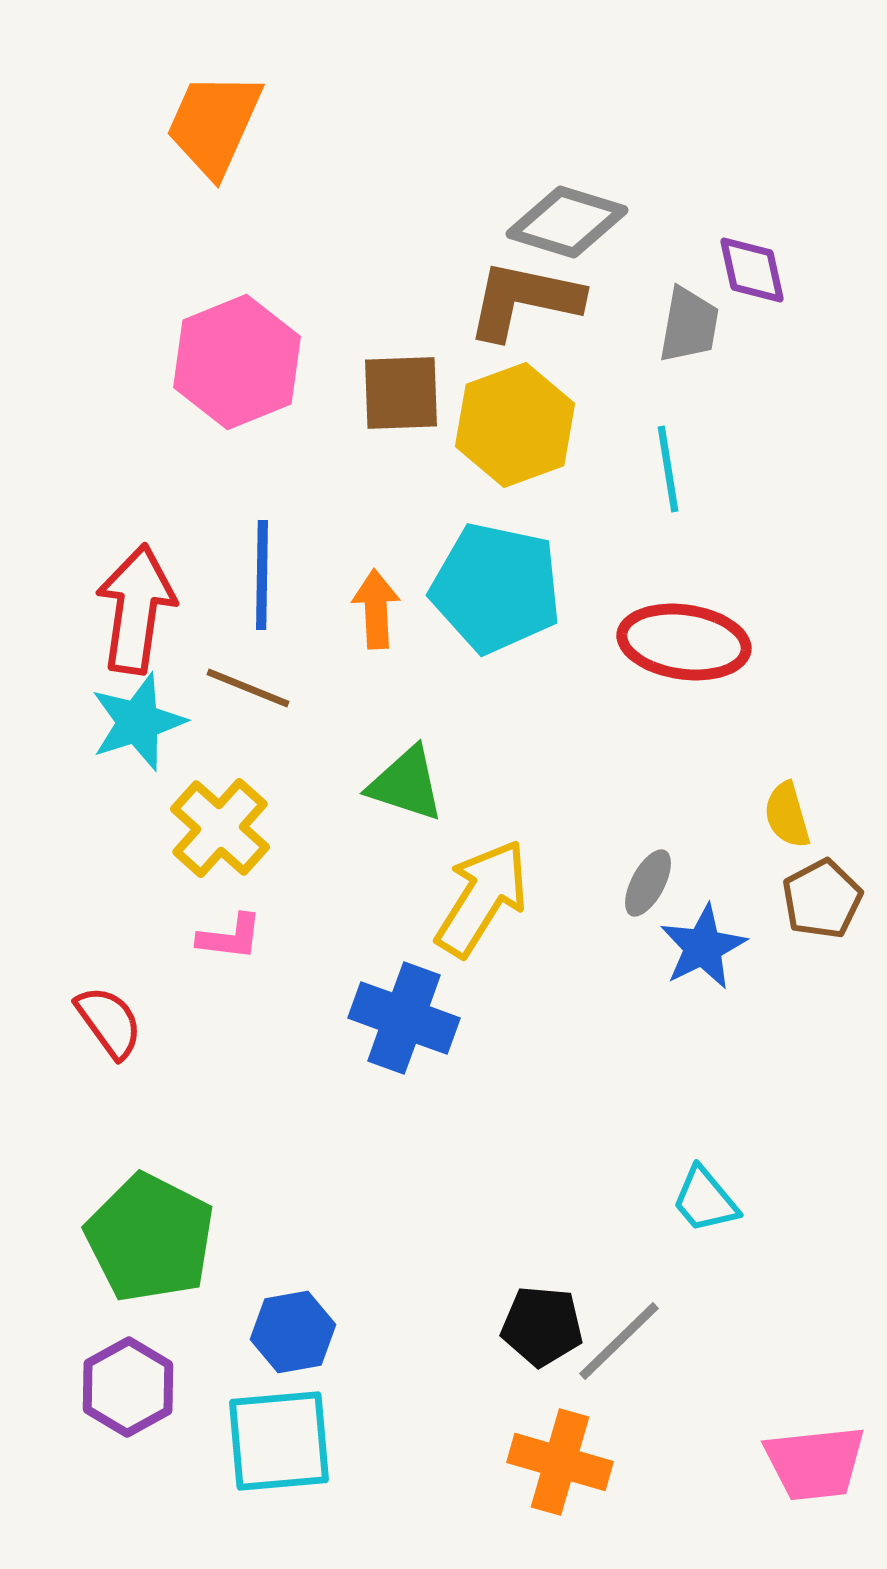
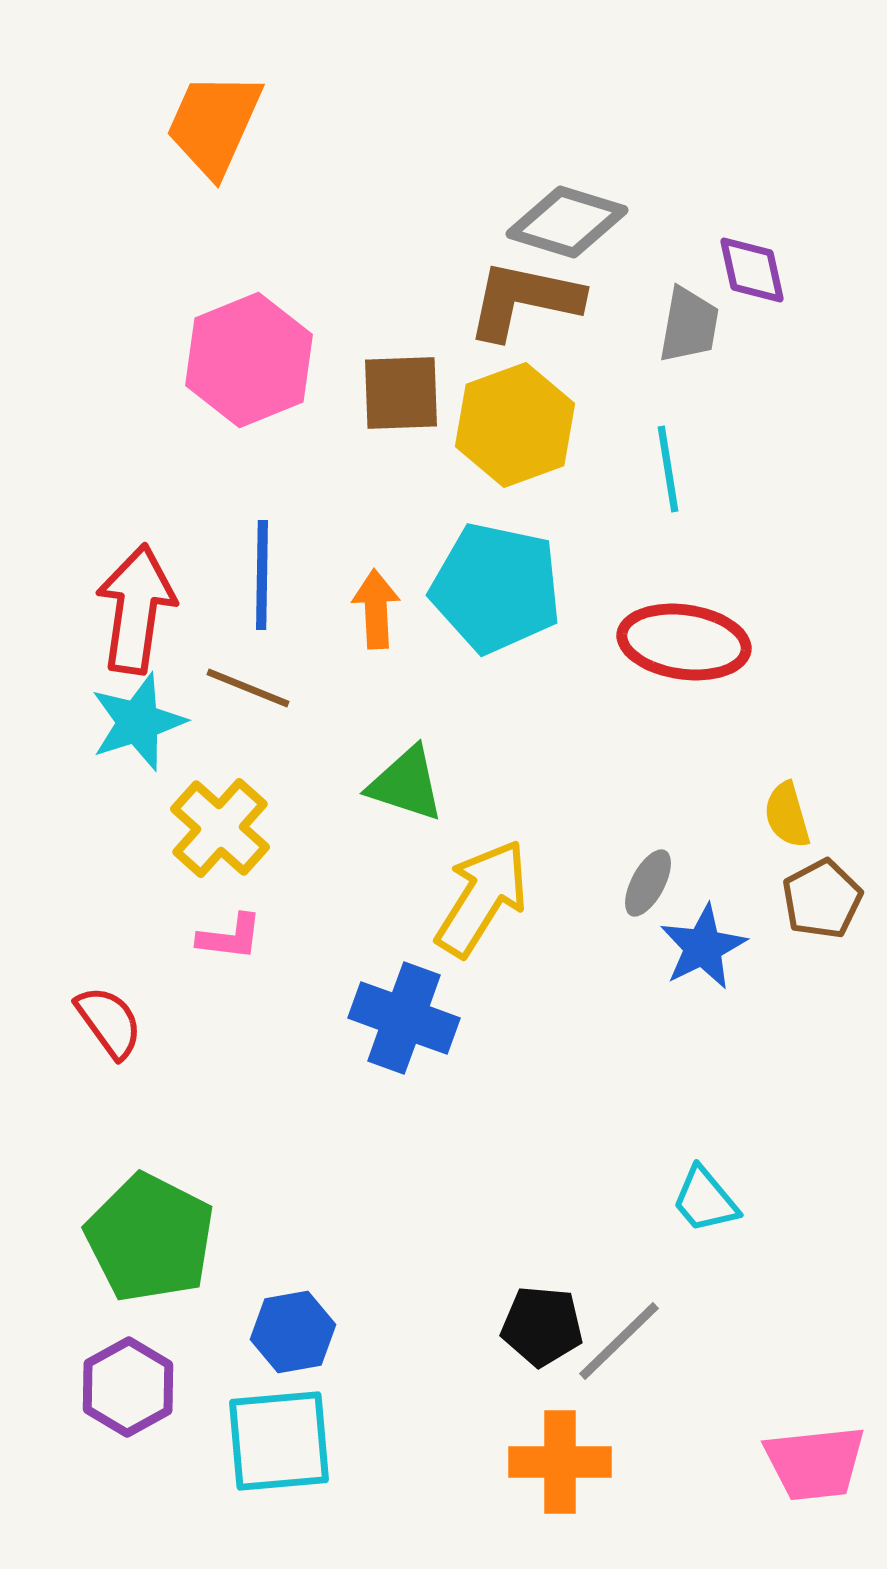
pink hexagon: moved 12 px right, 2 px up
orange cross: rotated 16 degrees counterclockwise
